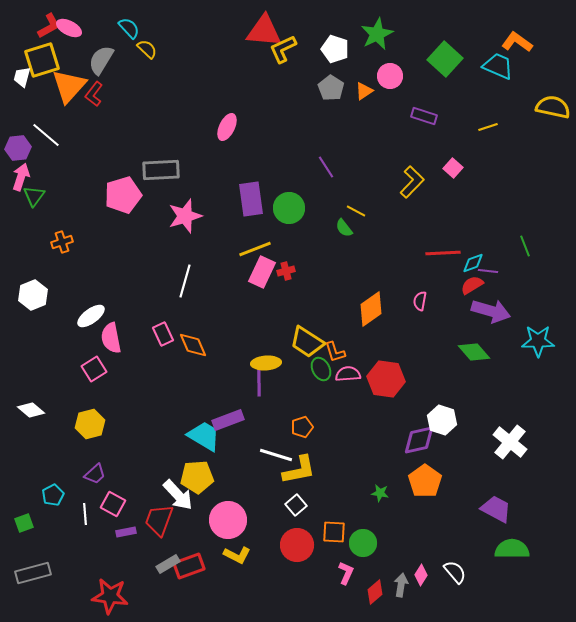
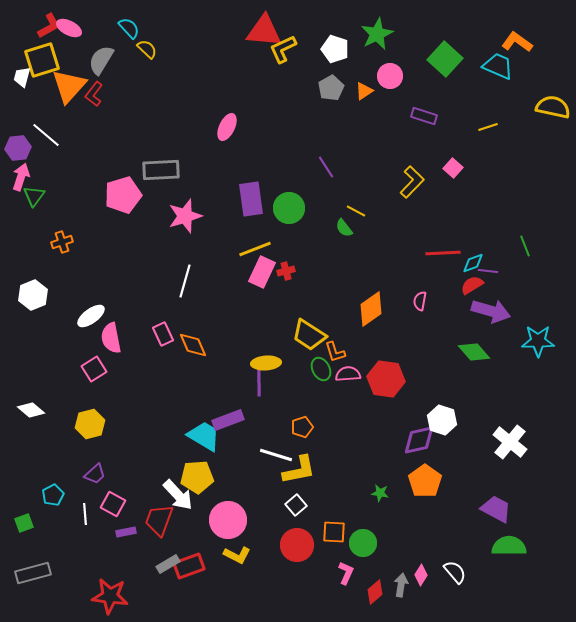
gray pentagon at (331, 88): rotated 10 degrees clockwise
yellow trapezoid at (307, 342): moved 2 px right, 7 px up
green semicircle at (512, 549): moved 3 px left, 3 px up
